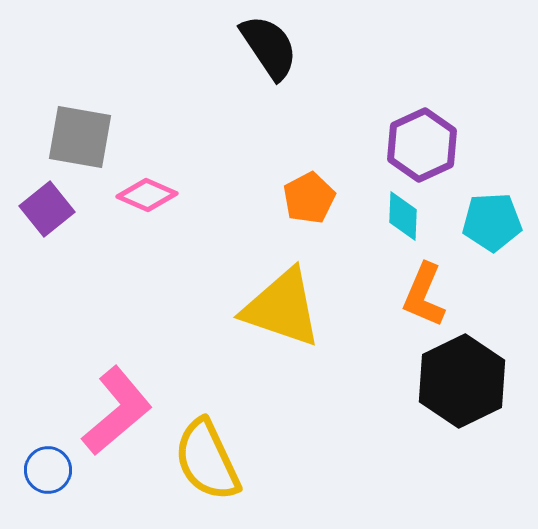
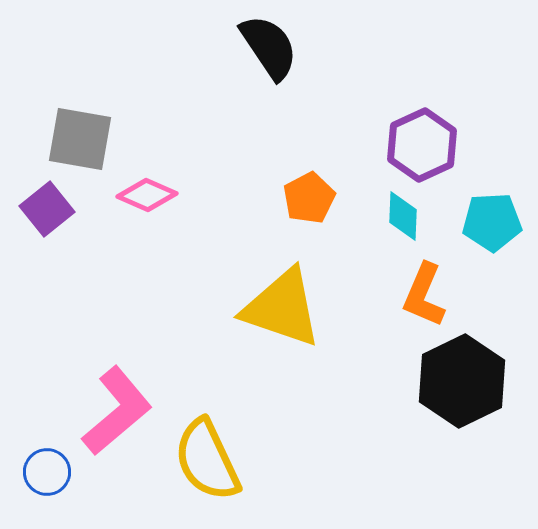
gray square: moved 2 px down
blue circle: moved 1 px left, 2 px down
